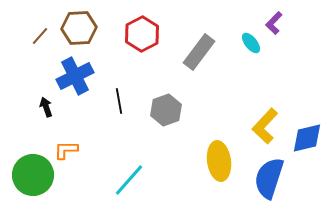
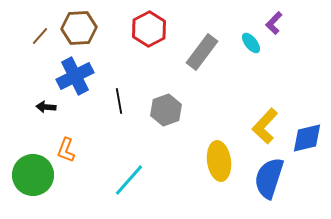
red hexagon: moved 7 px right, 5 px up
gray rectangle: moved 3 px right
black arrow: rotated 66 degrees counterclockwise
orange L-shape: rotated 70 degrees counterclockwise
